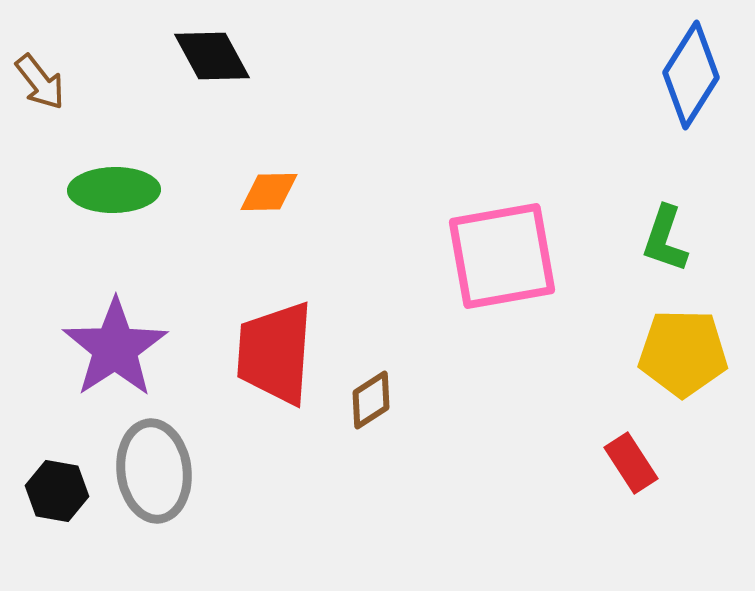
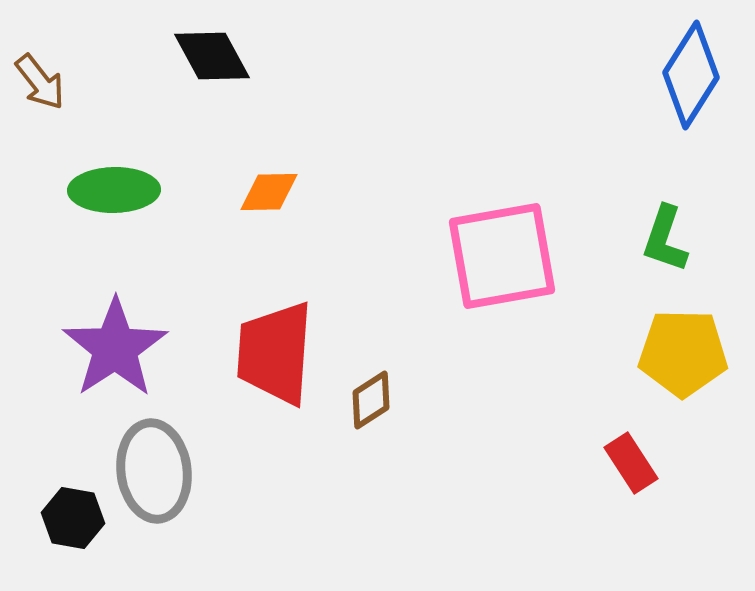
black hexagon: moved 16 px right, 27 px down
